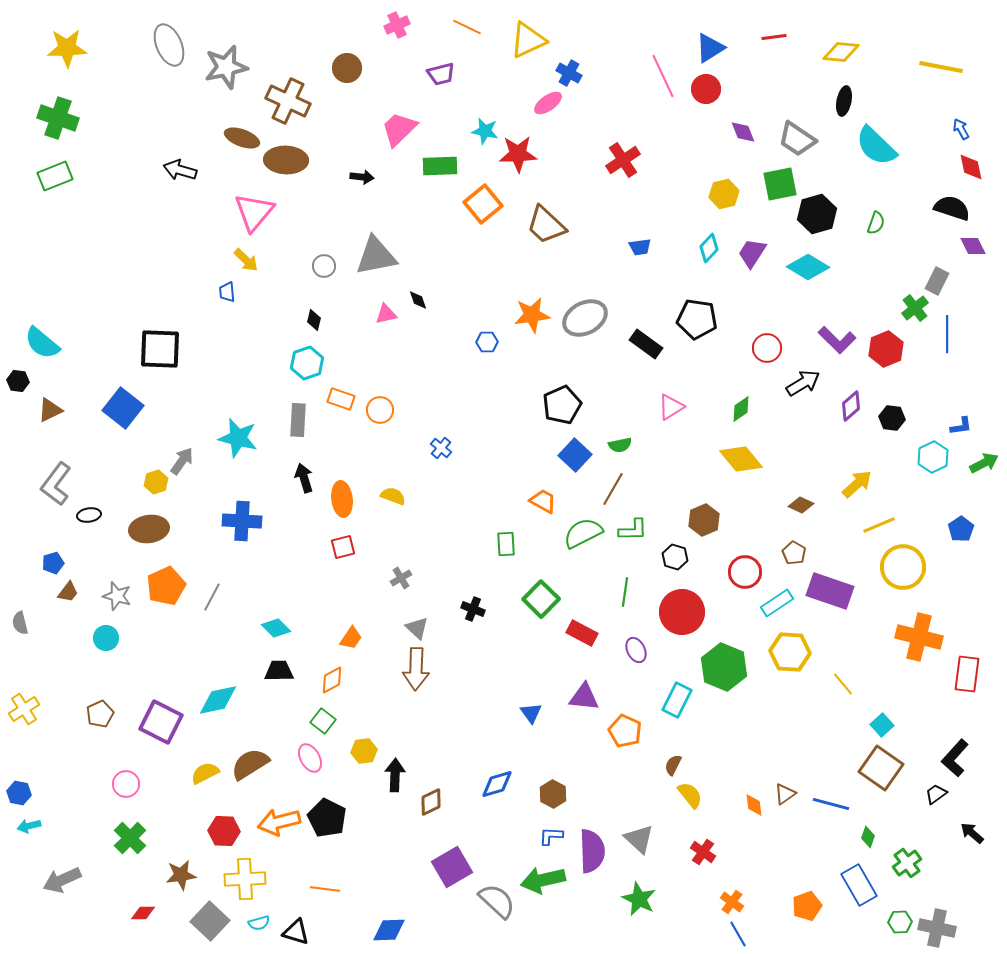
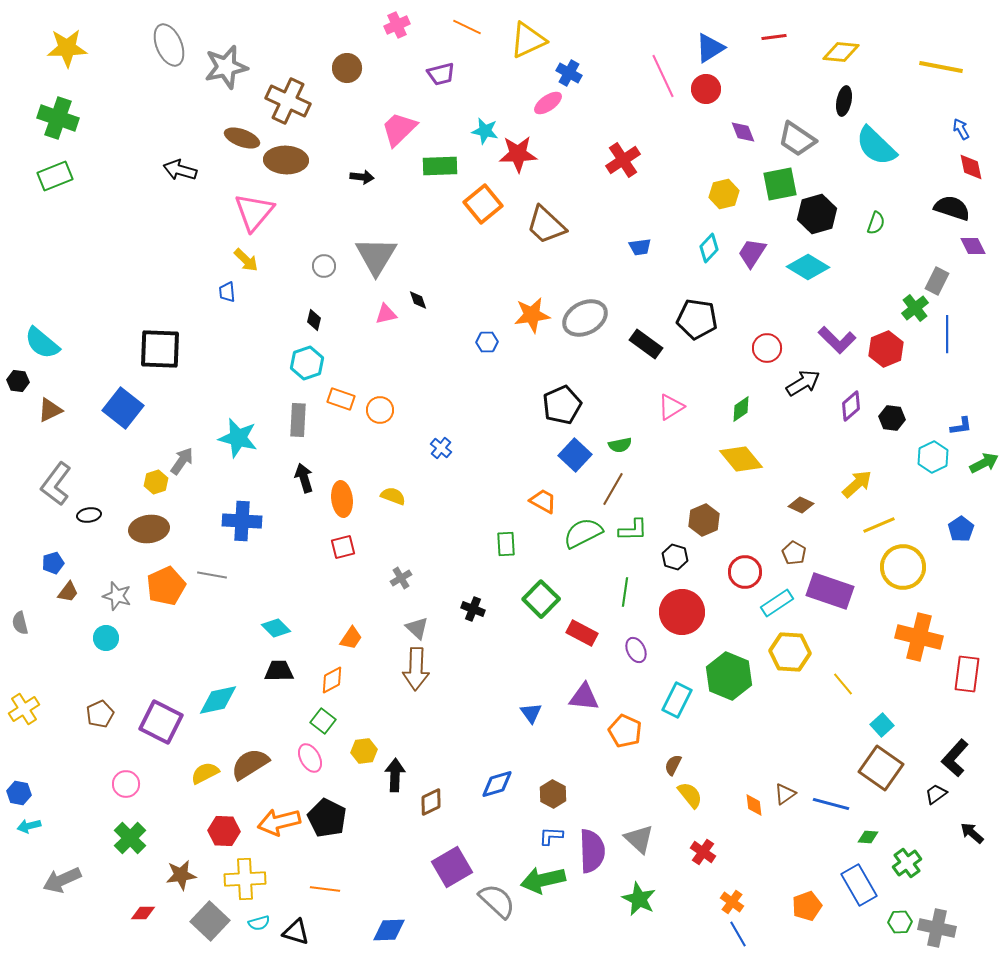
gray triangle at (376, 256): rotated 48 degrees counterclockwise
gray line at (212, 597): moved 22 px up; rotated 72 degrees clockwise
green hexagon at (724, 667): moved 5 px right, 9 px down
green diamond at (868, 837): rotated 75 degrees clockwise
